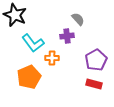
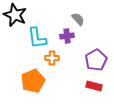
cyan L-shape: moved 4 px right, 5 px up; rotated 30 degrees clockwise
orange pentagon: moved 4 px right, 4 px down
red rectangle: moved 2 px down
